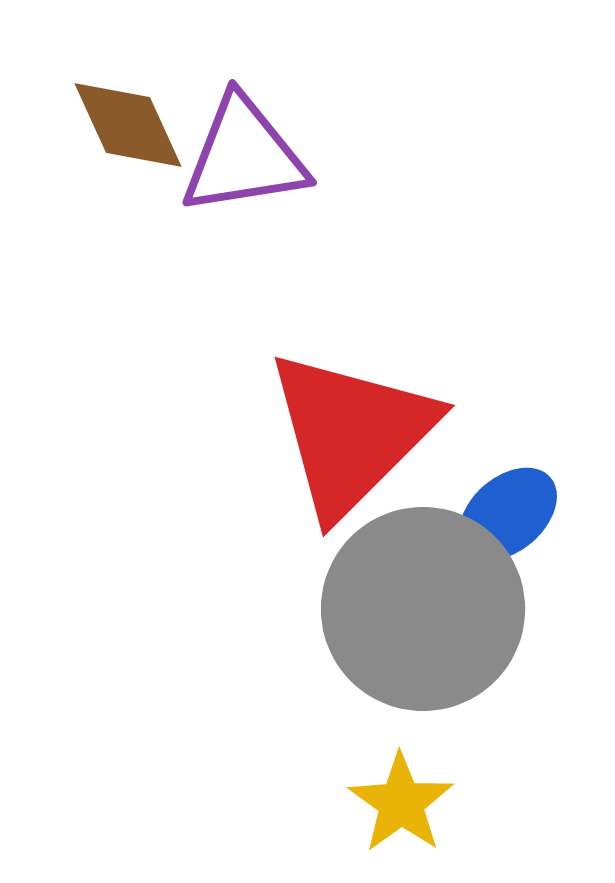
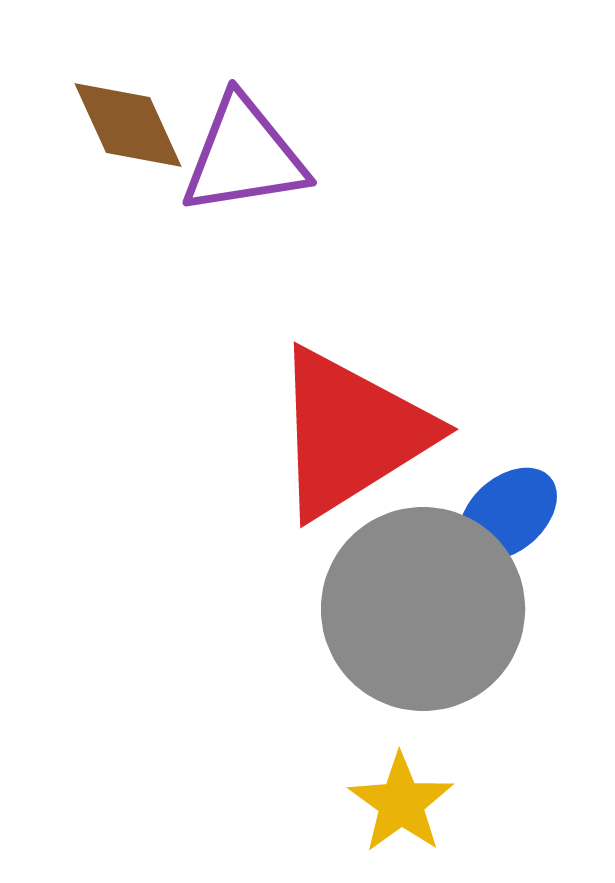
red triangle: rotated 13 degrees clockwise
